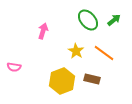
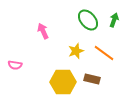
green arrow: rotated 32 degrees counterclockwise
pink arrow: rotated 42 degrees counterclockwise
yellow star: rotated 21 degrees clockwise
pink semicircle: moved 1 px right, 2 px up
yellow hexagon: moved 1 px right, 1 px down; rotated 20 degrees clockwise
